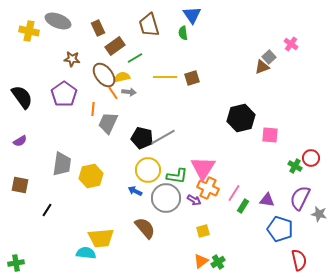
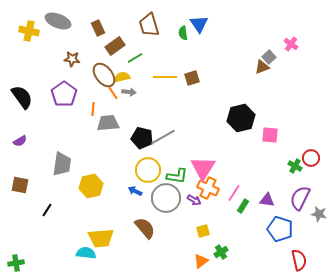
blue triangle at (192, 15): moved 7 px right, 9 px down
gray trapezoid at (108, 123): rotated 60 degrees clockwise
yellow hexagon at (91, 176): moved 10 px down
green cross at (218, 262): moved 3 px right, 10 px up
